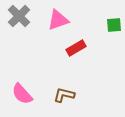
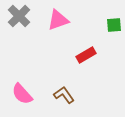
red rectangle: moved 10 px right, 7 px down
brown L-shape: rotated 40 degrees clockwise
